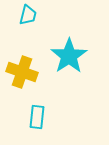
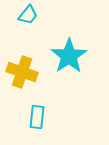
cyan trapezoid: rotated 25 degrees clockwise
